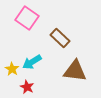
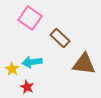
pink square: moved 3 px right
cyan arrow: rotated 24 degrees clockwise
brown triangle: moved 9 px right, 7 px up
